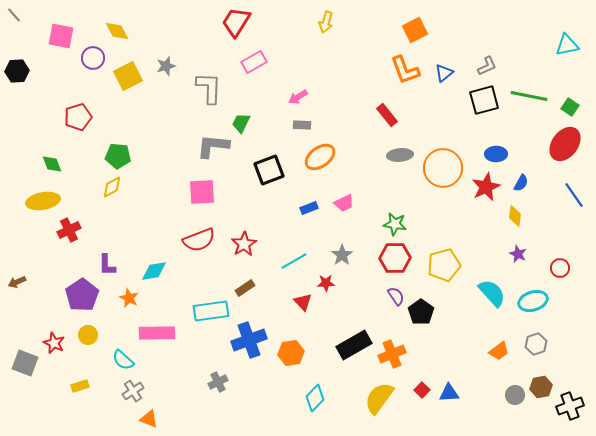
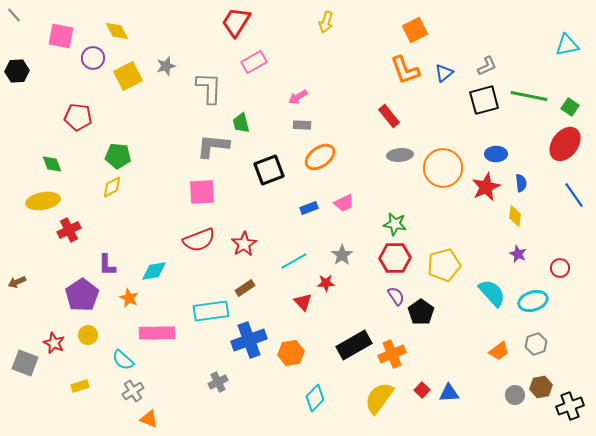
red rectangle at (387, 115): moved 2 px right, 1 px down
red pentagon at (78, 117): rotated 24 degrees clockwise
green trapezoid at (241, 123): rotated 40 degrees counterclockwise
blue semicircle at (521, 183): rotated 36 degrees counterclockwise
